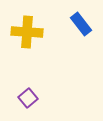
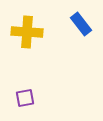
purple square: moved 3 px left; rotated 30 degrees clockwise
